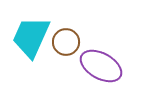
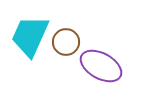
cyan trapezoid: moved 1 px left, 1 px up
